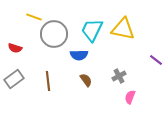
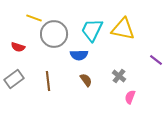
yellow line: moved 1 px down
red semicircle: moved 3 px right, 1 px up
gray cross: rotated 24 degrees counterclockwise
